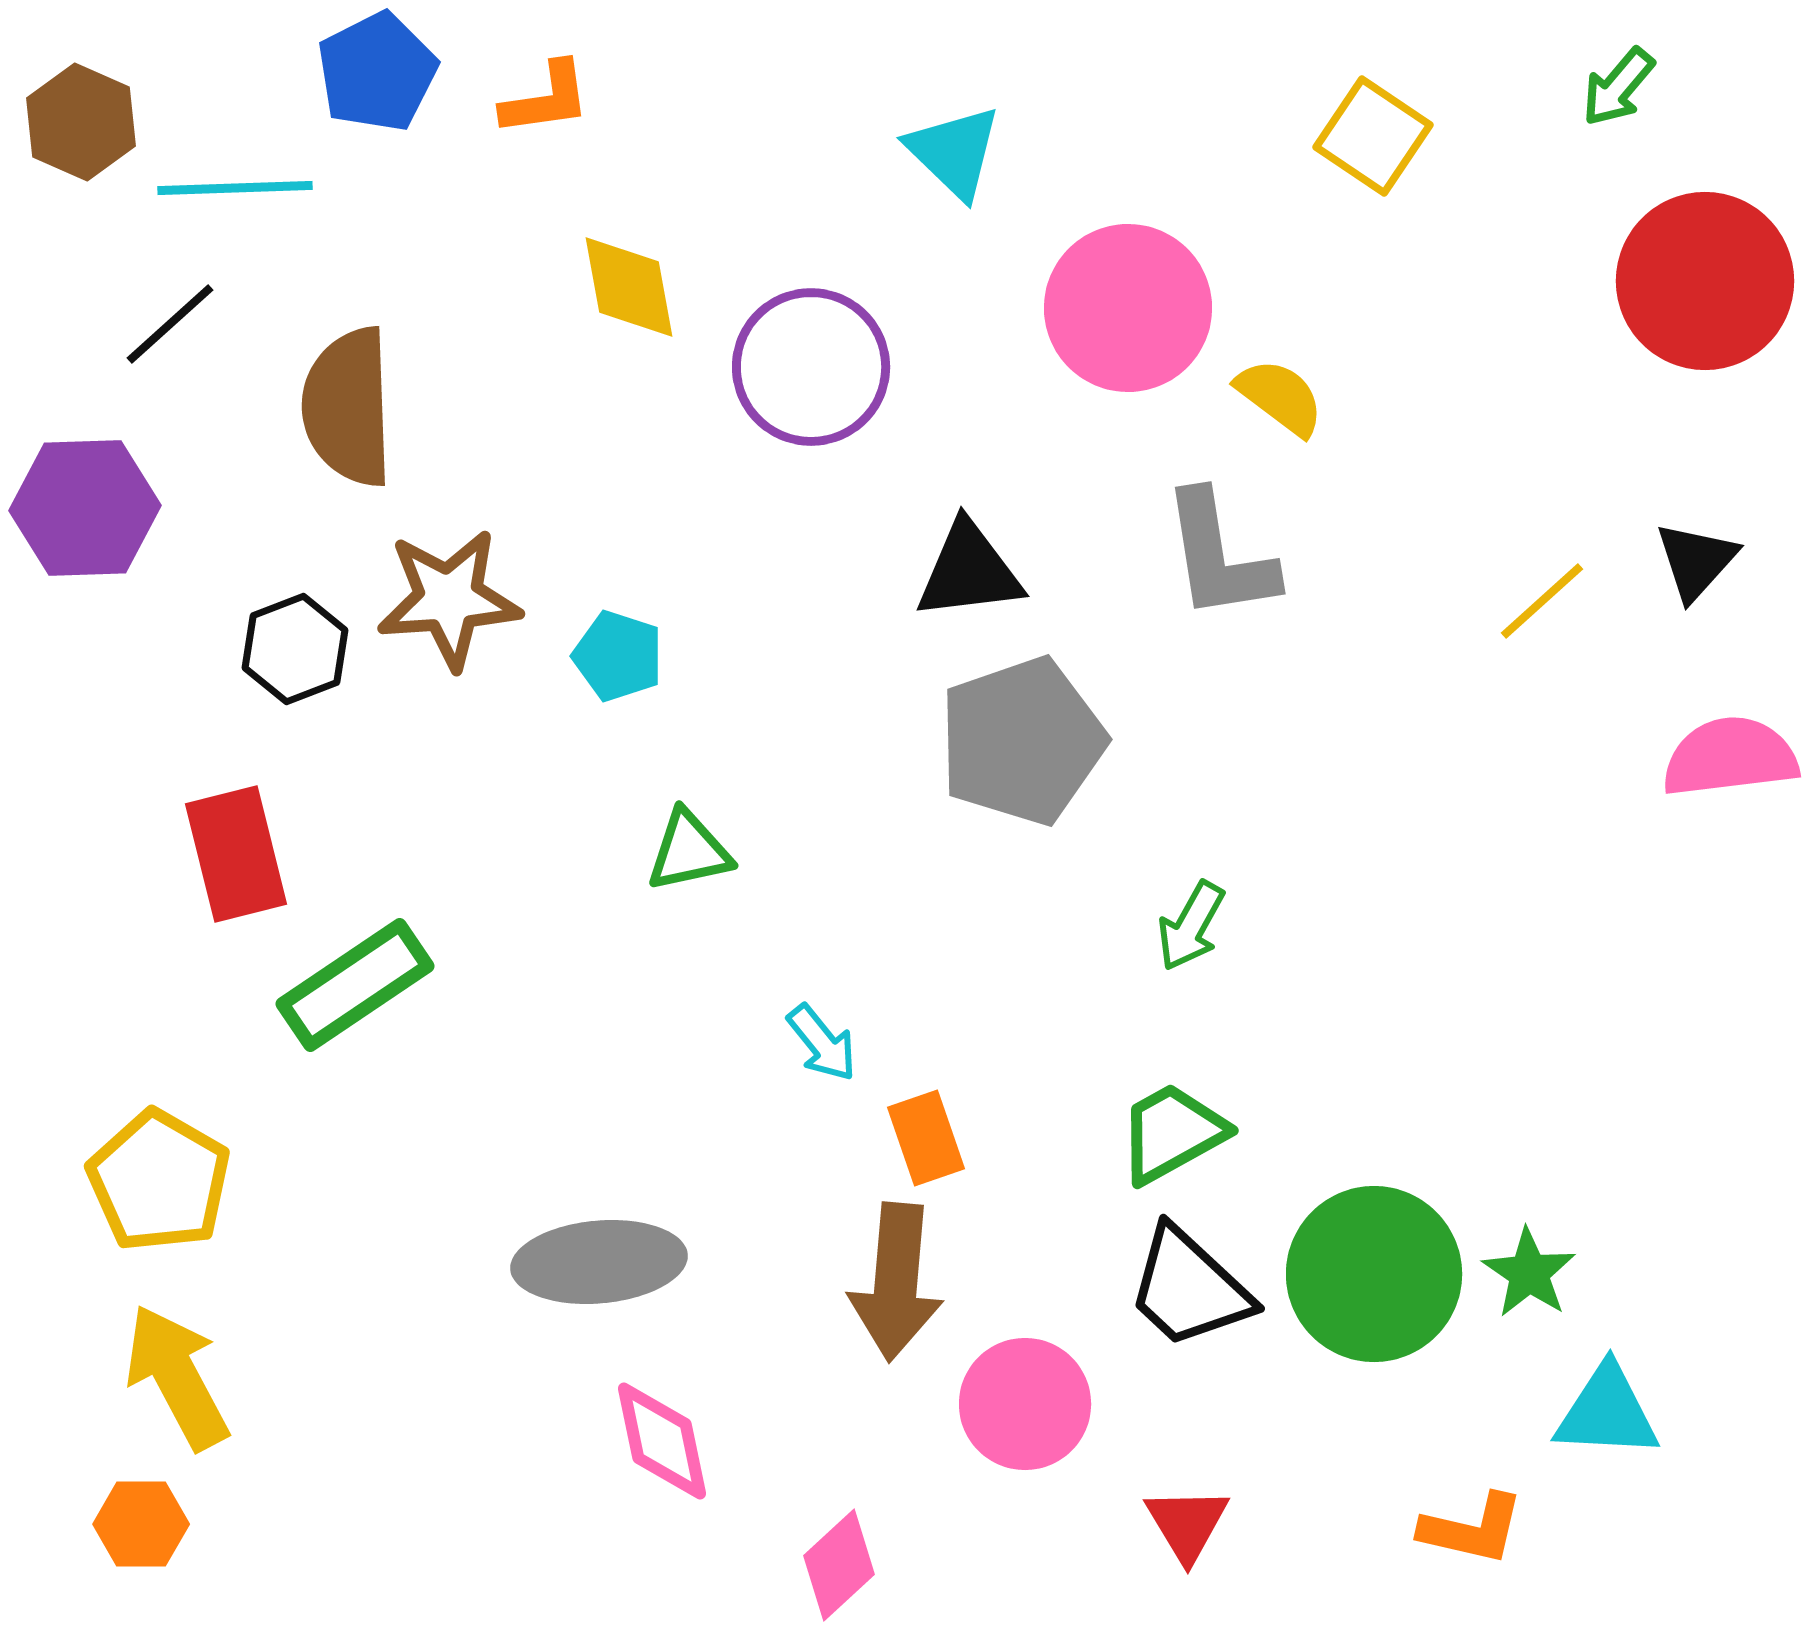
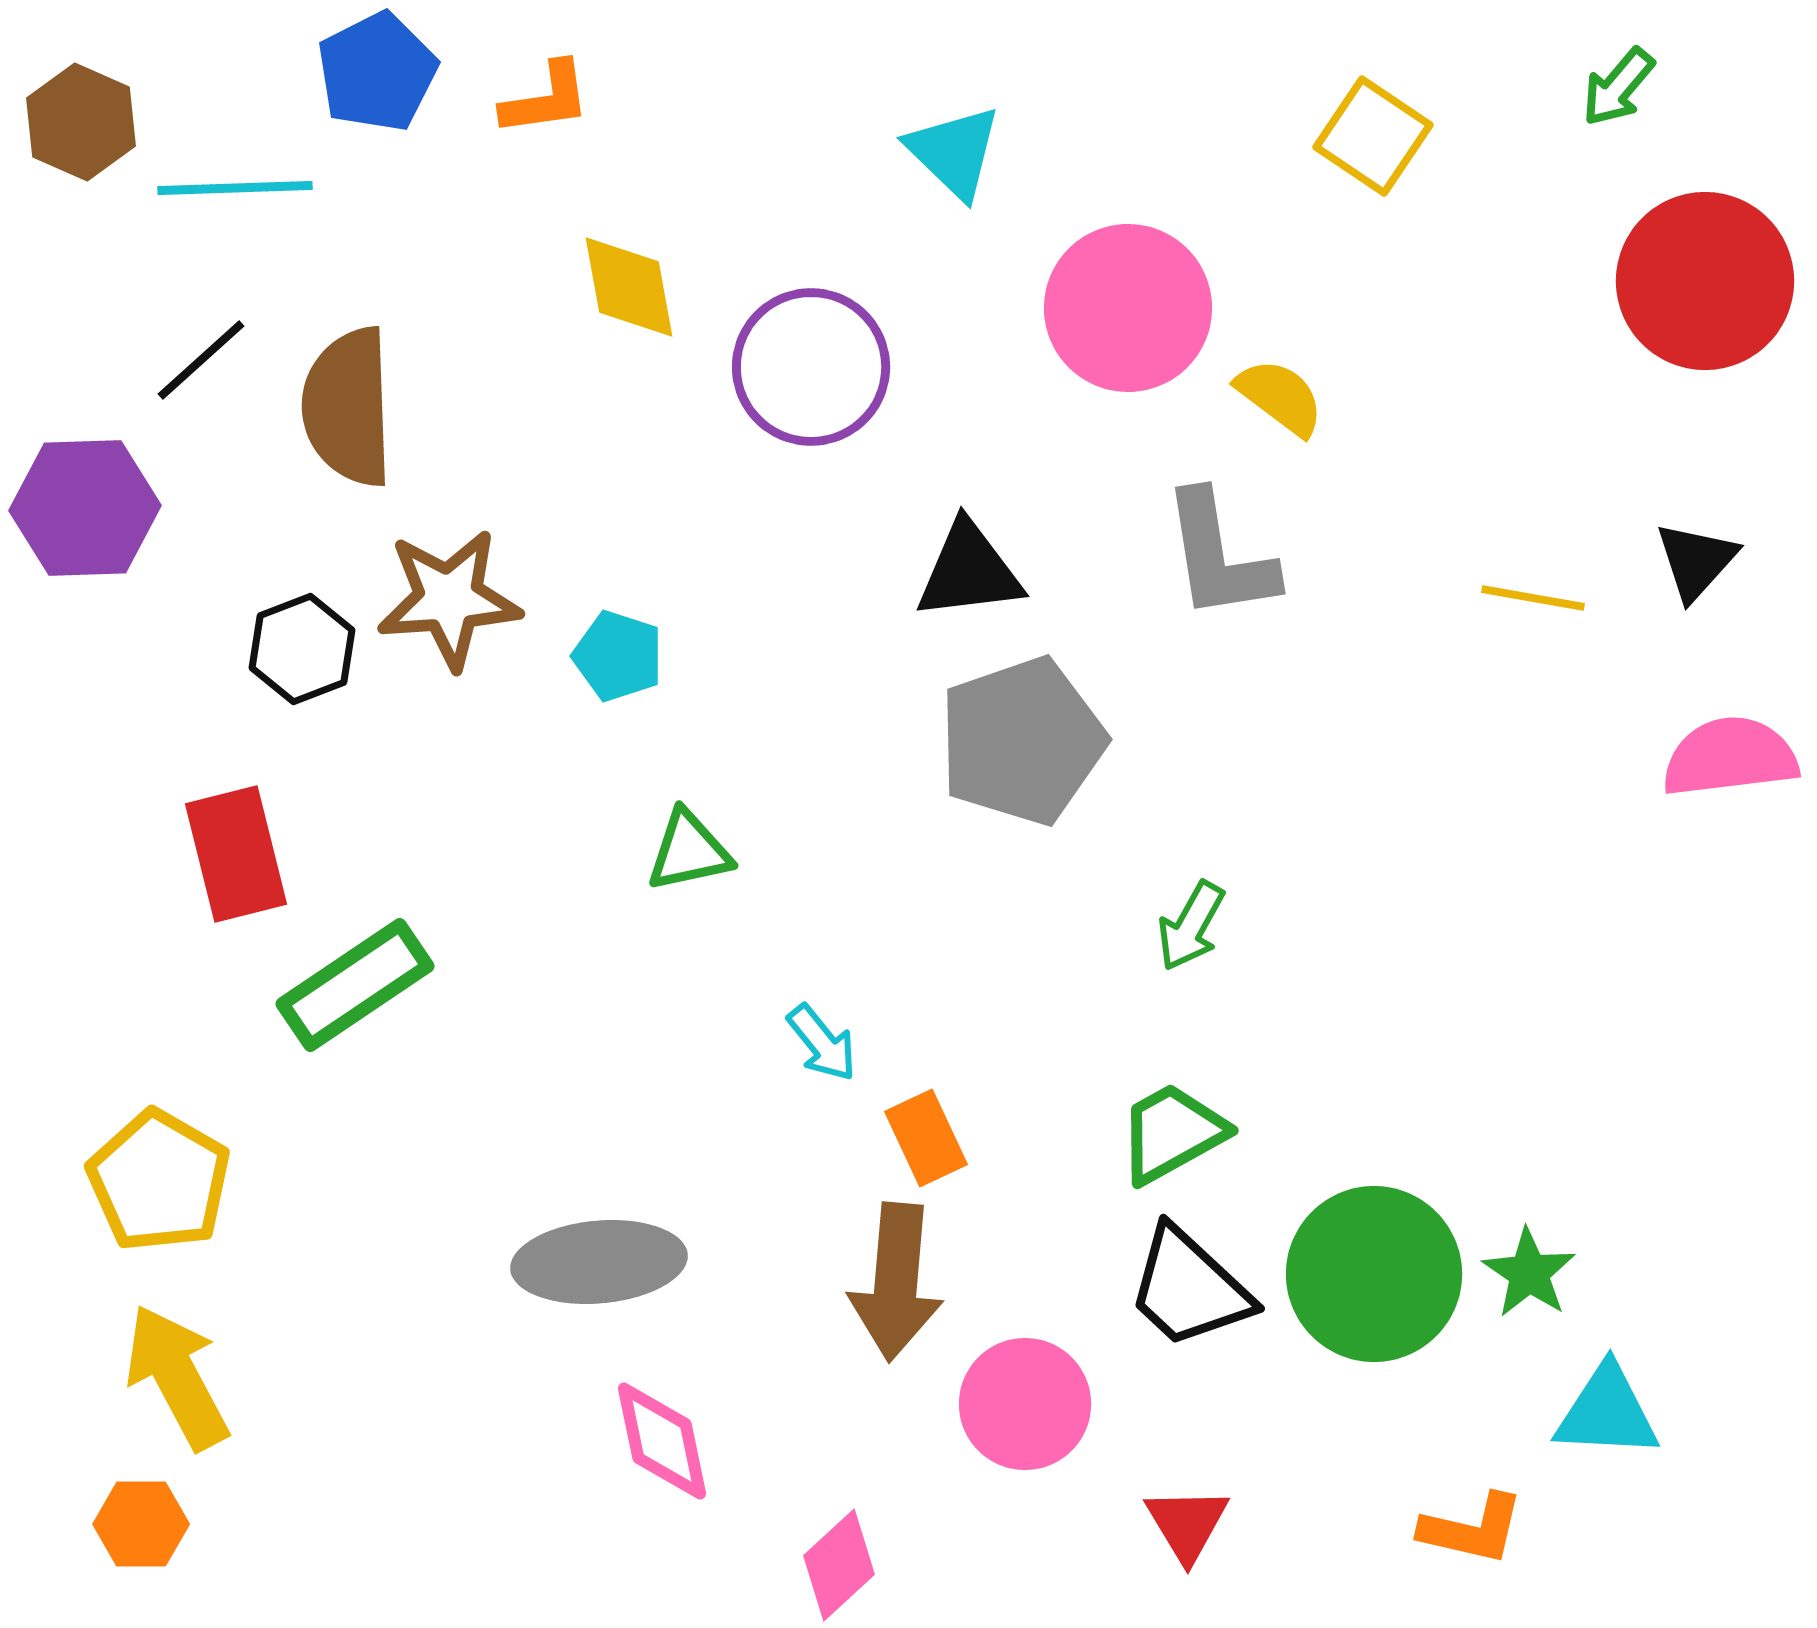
black line at (170, 324): moved 31 px right, 36 px down
yellow line at (1542, 601): moved 9 px left, 3 px up; rotated 52 degrees clockwise
black hexagon at (295, 649): moved 7 px right
orange rectangle at (926, 1138): rotated 6 degrees counterclockwise
